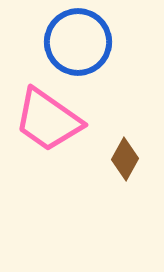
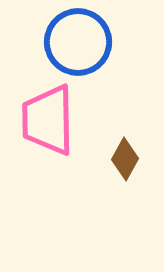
pink trapezoid: rotated 54 degrees clockwise
